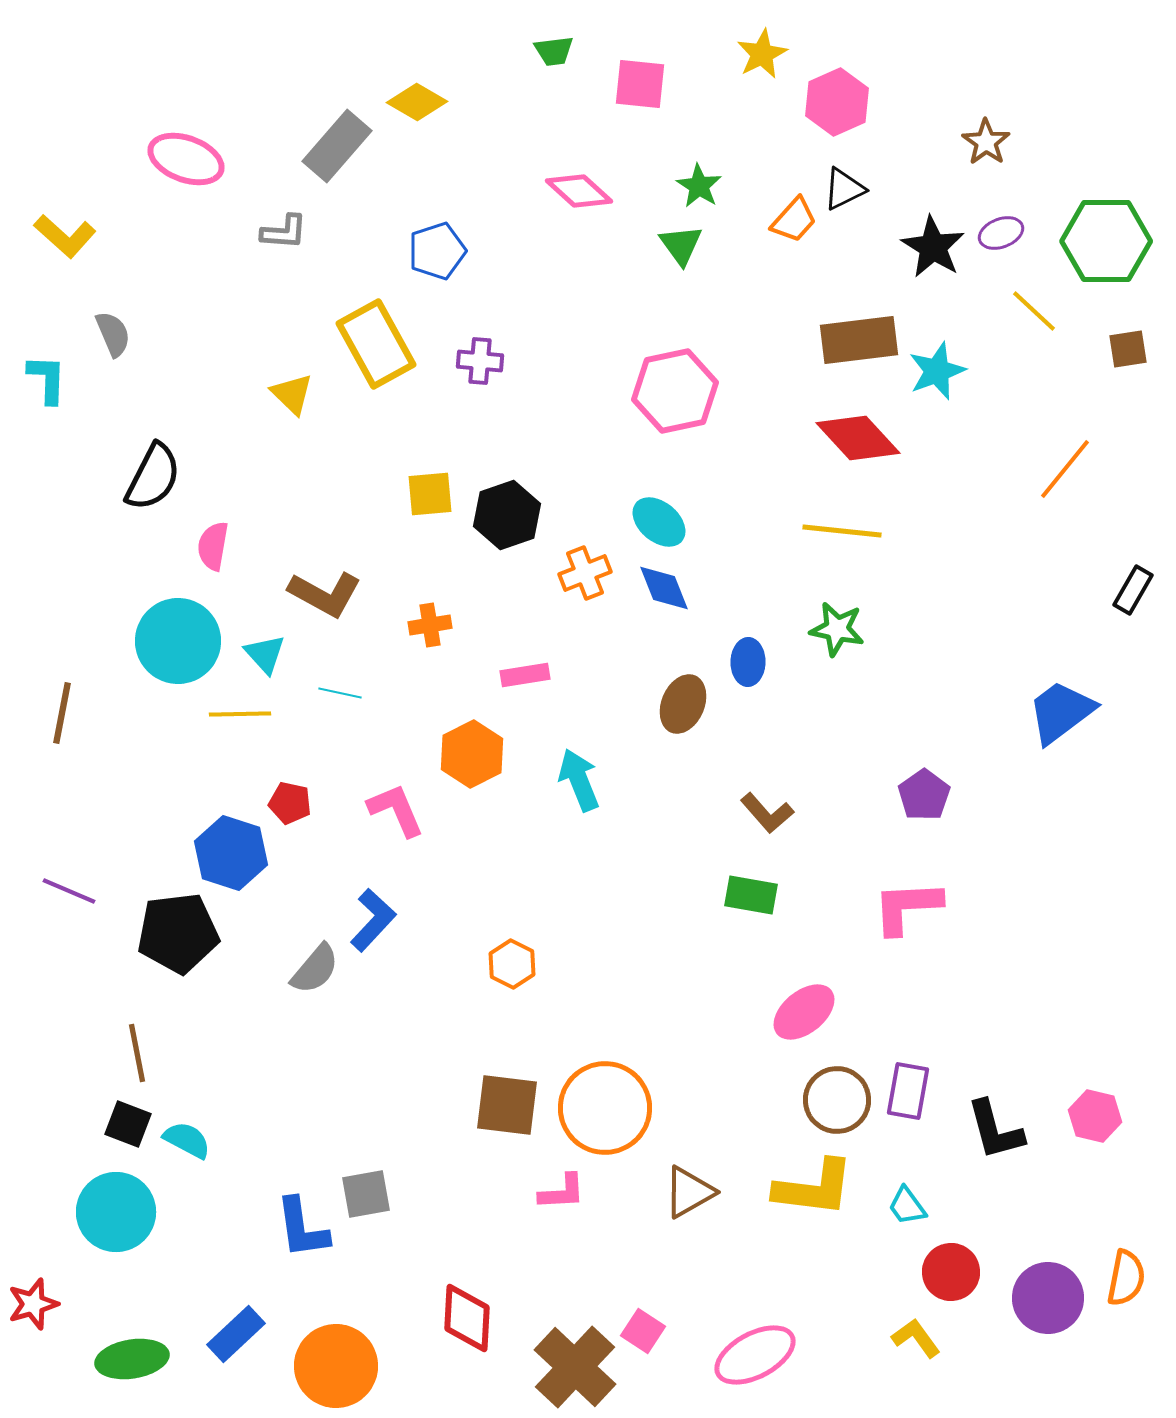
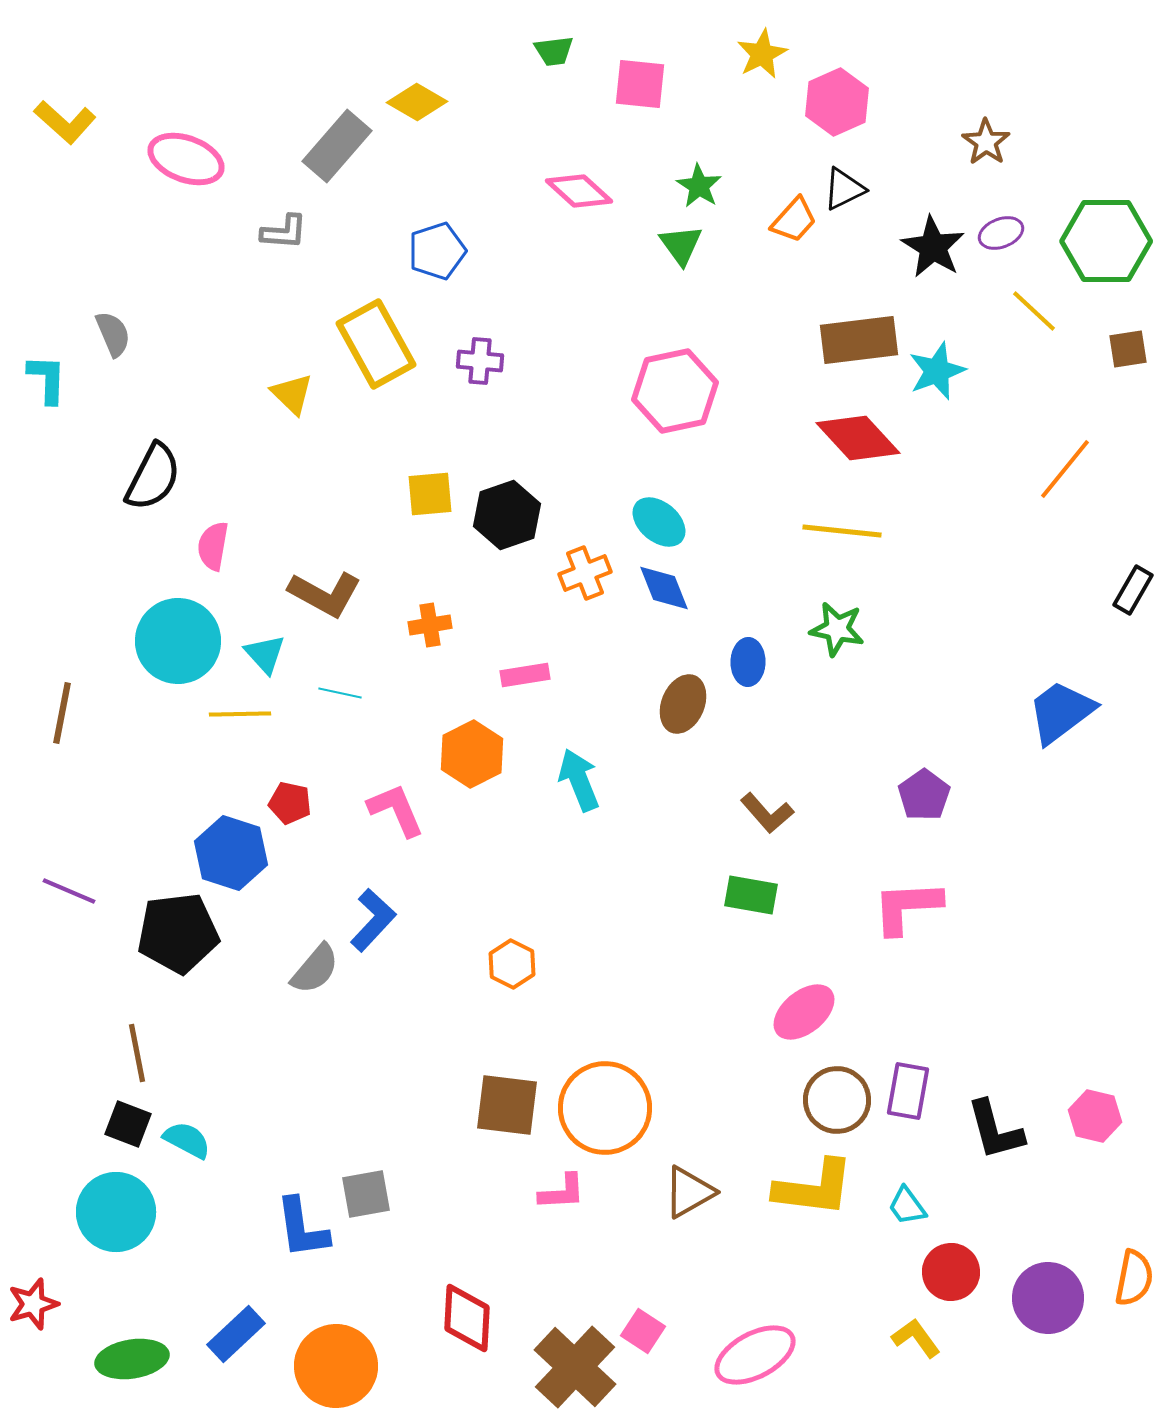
yellow L-shape at (65, 236): moved 114 px up
orange semicircle at (1126, 1278): moved 8 px right
